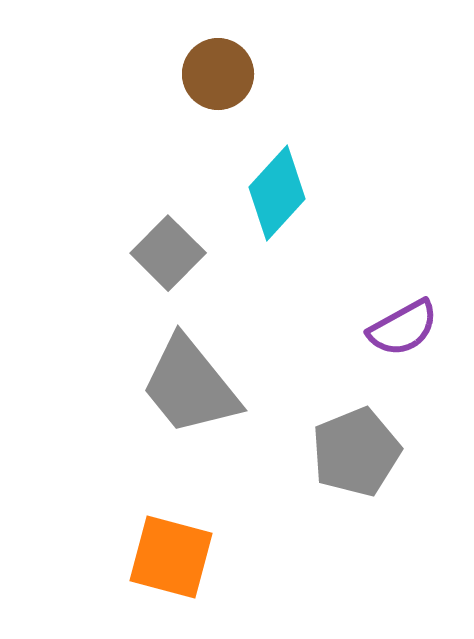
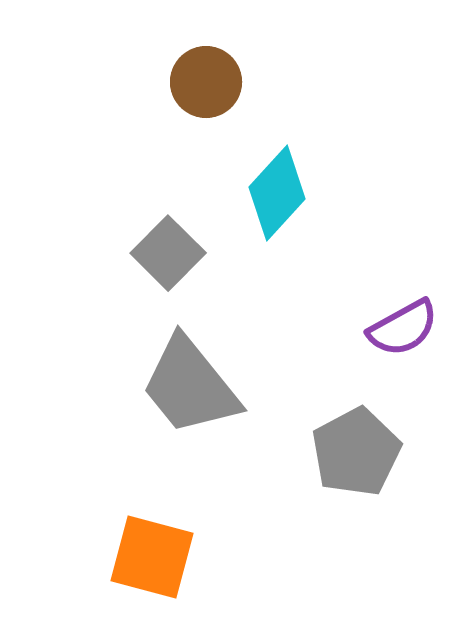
brown circle: moved 12 px left, 8 px down
gray pentagon: rotated 6 degrees counterclockwise
orange square: moved 19 px left
